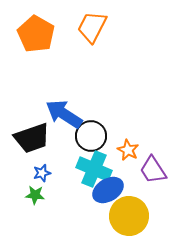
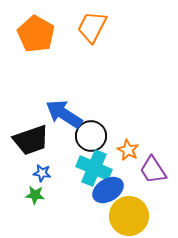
black trapezoid: moved 1 px left, 2 px down
cyan cross: moved 1 px up
blue star: rotated 24 degrees clockwise
